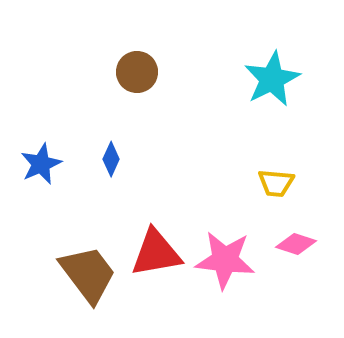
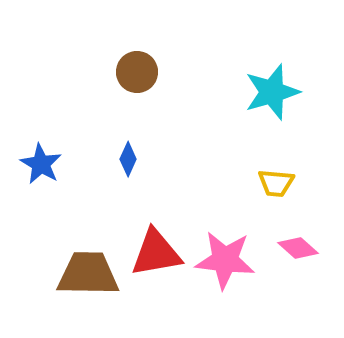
cyan star: moved 13 px down; rotated 10 degrees clockwise
blue diamond: moved 17 px right
blue star: rotated 18 degrees counterclockwise
pink diamond: moved 2 px right, 4 px down; rotated 24 degrees clockwise
brown trapezoid: rotated 52 degrees counterclockwise
